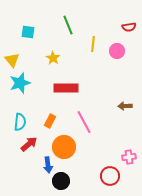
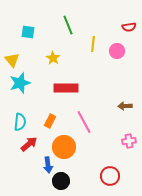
pink cross: moved 16 px up
